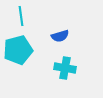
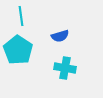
cyan pentagon: rotated 24 degrees counterclockwise
